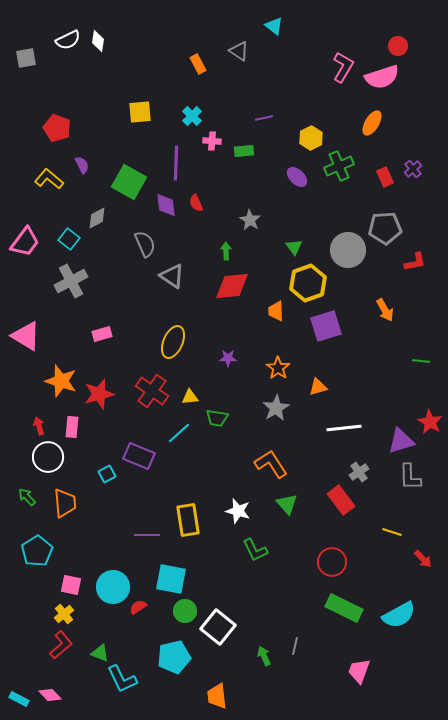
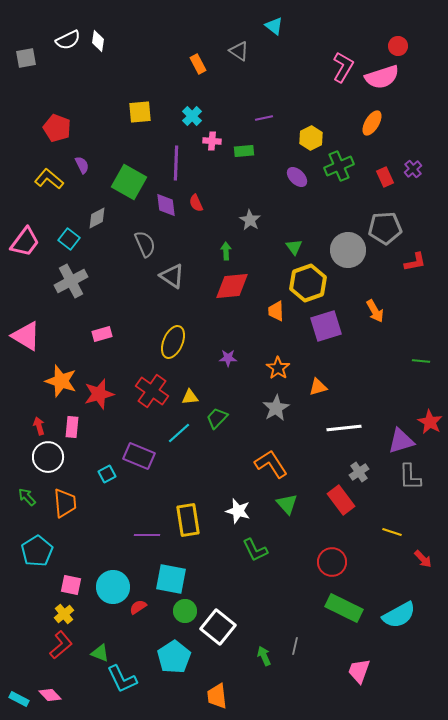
orange arrow at (385, 310): moved 10 px left, 1 px down
green trapezoid at (217, 418): rotated 125 degrees clockwise
cyan pentagon at (174, 657): rotated 20 degrees counterclockwise
